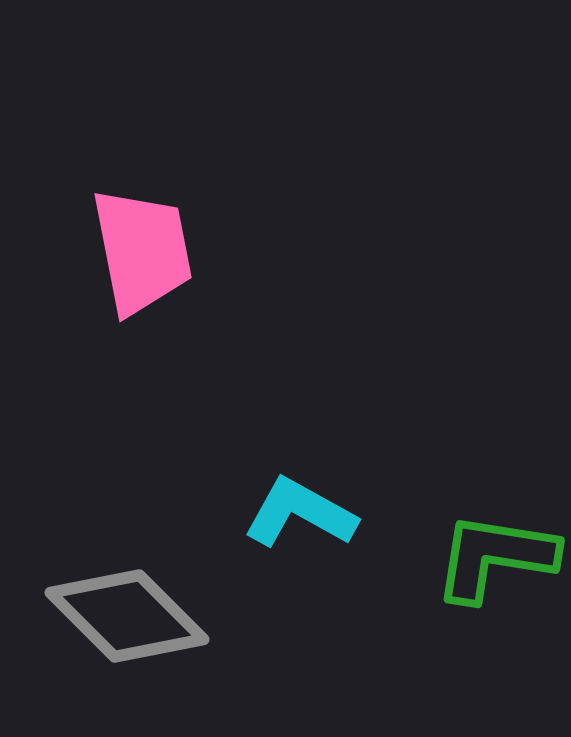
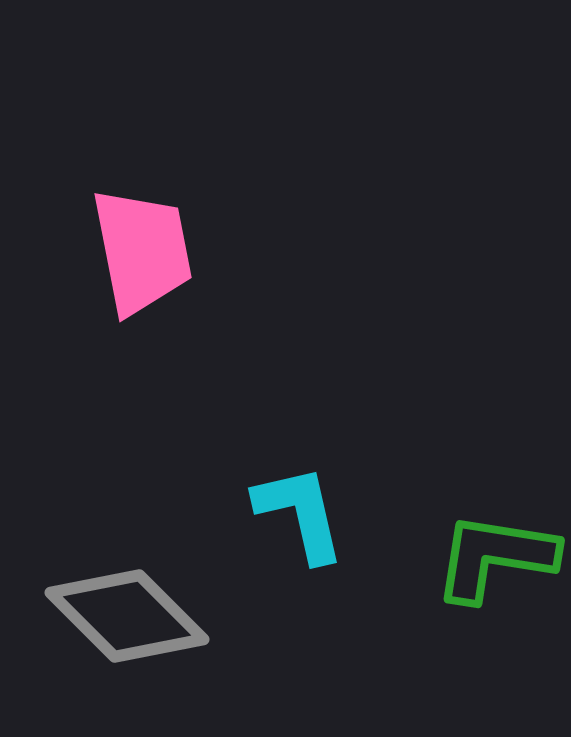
cyan L-shape: rotated 48 degrees clockwise
